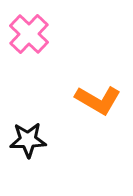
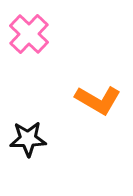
black star: moved 1 px up
